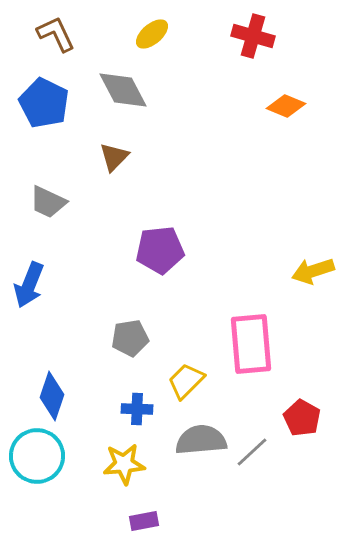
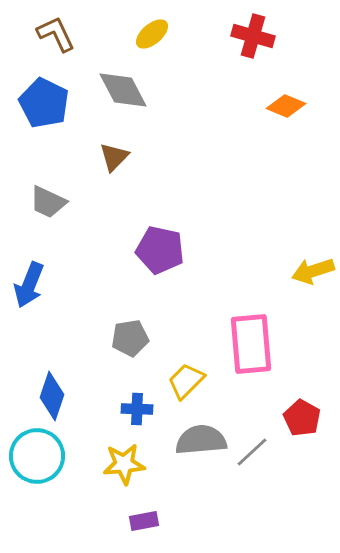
purple pentagon: rotated 18 degrees clockwise
